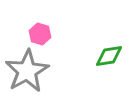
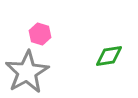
gray star: moved 1 px down
